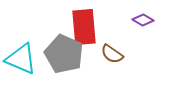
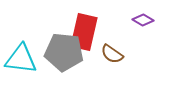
red rectangle: moved 5 px down; rotated 18 degrees clockwise
gray pentagon: moved 2 px up; rotated 18 degrees counterclockwise
cyan triangle: rotated 16 degrees counterclockwise
